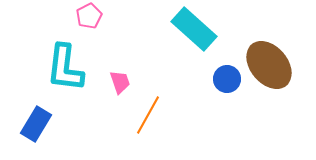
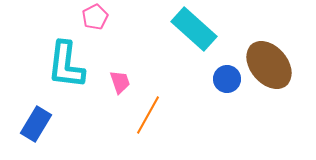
pink pentagon: moved 6 px right, 1 px down
cyan L-shape: moved 1 px right, 3 px up
